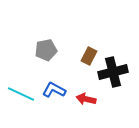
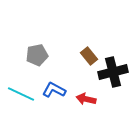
gray pentagon: moved 9 px left, 5 px down
brown rectangle: rotated 66 degrees counterclockwise
